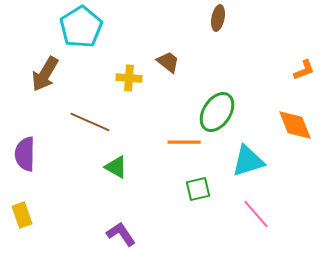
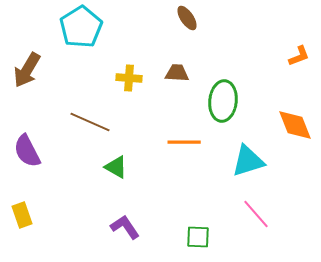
brown ellipse: moved 31 px left; rotated 45 degrees counterclockwise
brown trapezoid: moved 9 px right, 11 px down; rotated 35 degrees counterclockwise
orange L-shape: moved 5 px left, 14 px up
brown arrow: moved 18 px left, 4 px up
green ellipse: moved 6 px right, 11 px up; rotated 27 degrees counterclockwise
purple semicircle: moved 2 px right, 3 px up; rotated 28 degrees counterclockwise
green square: moved 48 px down; rotated 15 degrees clockwise
purple L-shape: moved 4 px right, 7 px up
